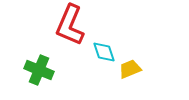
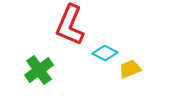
cyan diamond: moved 1 px right, 1 px down; rotated 45 degrees counterclockwise
green cross: rotated 32 degrees clockwise
